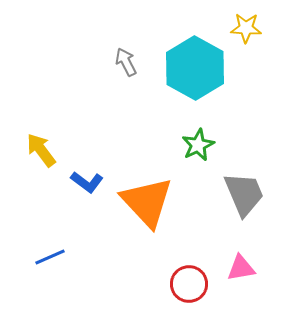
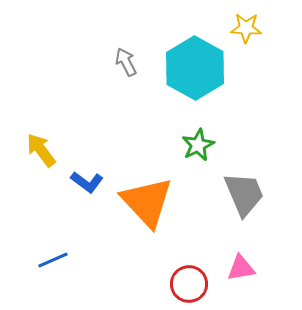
blue line: moved 3 px right, 3 px down
